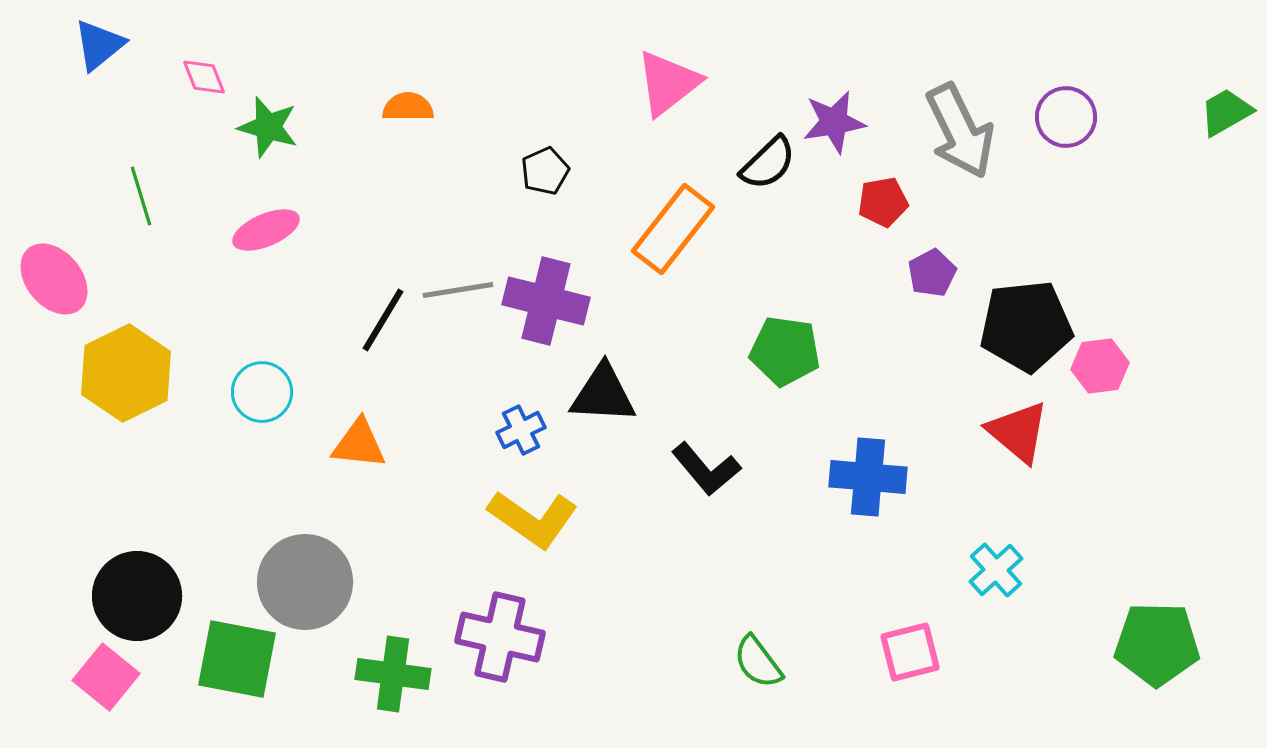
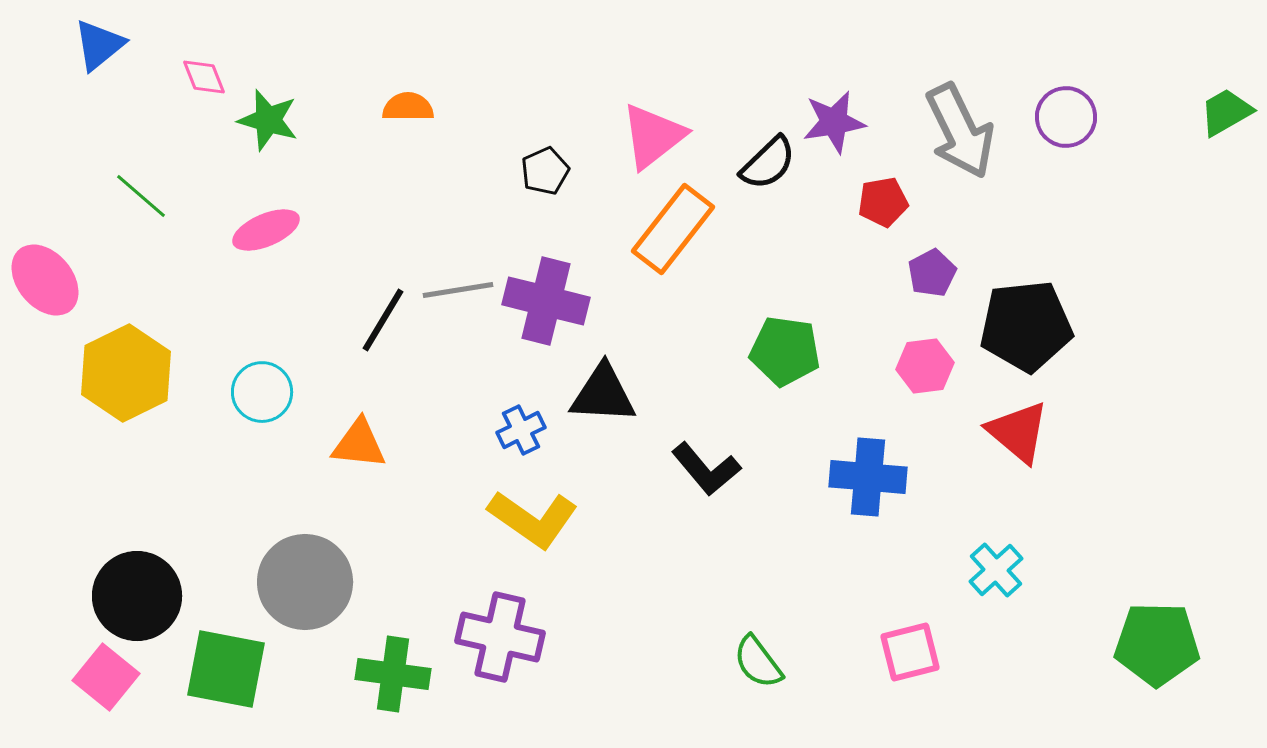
pink triangle at (668, 83): moved 15 px left, 53 px down
green star at (268, 127): moved 7 px up
green line at (141, 196): rotated 32 degrees counterclockwise
pink ellipse at (54, 279): moved 9 px left, 1 px down
pink hexagon at (1100, 366): moved 175 px left
green square at (237, 659): moved 11 px left, 10 px down
